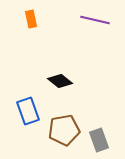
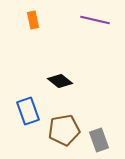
orange rectangle: moved 2 px right, 1 px down
